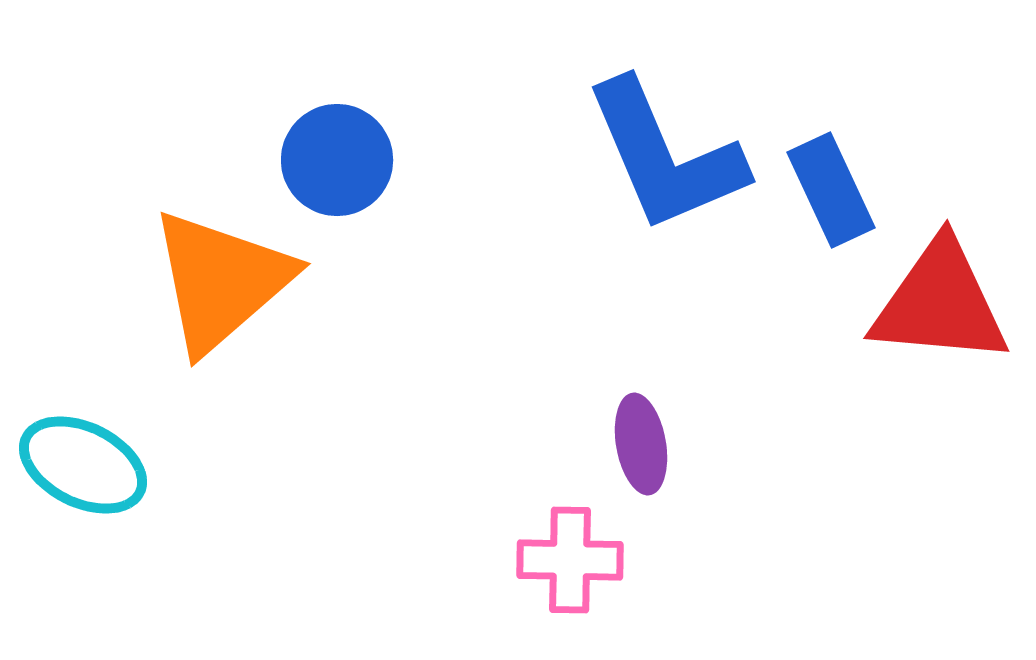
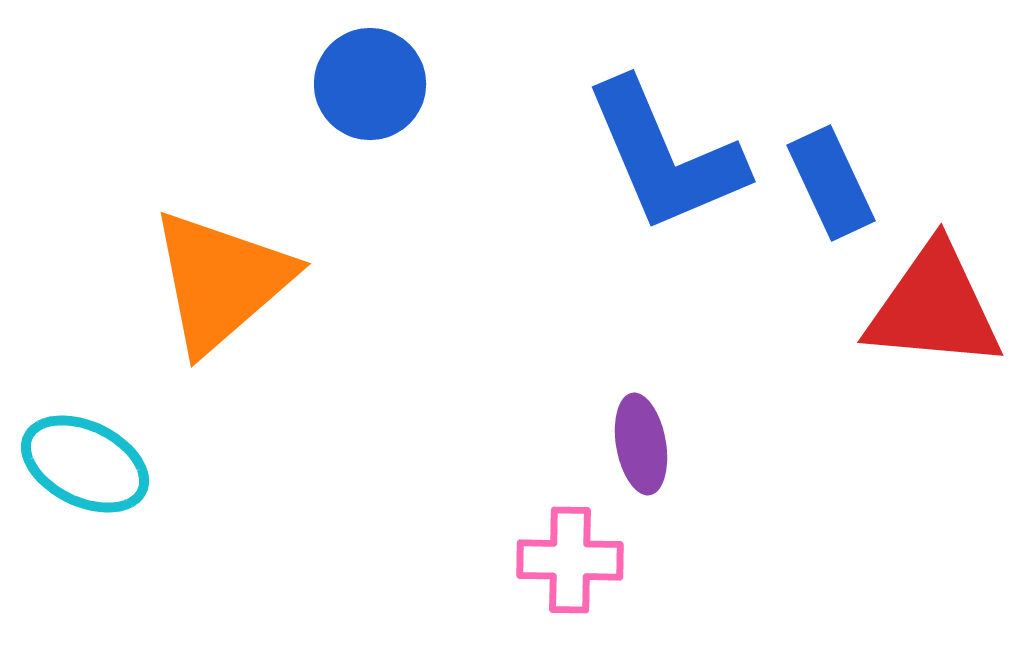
blue circle: moved 33 px right, 76 px up
blue rectangle: moved 7 px up
red triangle: moved 6 px left, 4 px down
cyan ellipse: moved 2 px right, 1 px up
